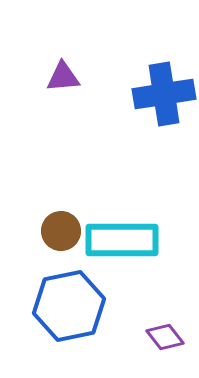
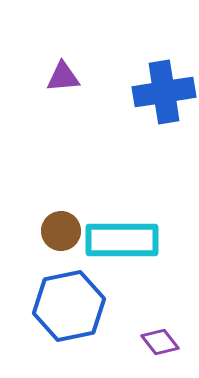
blue cross: moved 2 px up
purple diamond: moved 5 px left, 5 px down
